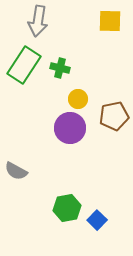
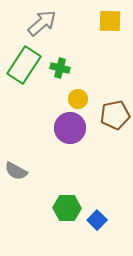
gray arrow: moved 4 px right, 2 px down; rotated 140 degrees counterclockwise
brown pentagon: moved 1 px right, 1 px up
green hexagon: rotated 12 degrees clockwise
